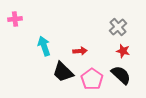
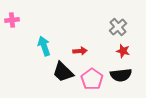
pink cross: moved 3 px left, 1 px down
black semicircle: rotated 130 degrees clockwise
